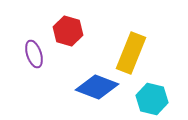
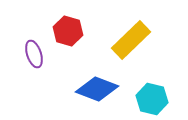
yellow rectangle: moved 13 px up; rotated 24 degrees clockwise
blue diamond: moved 2 px down
